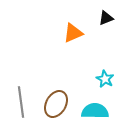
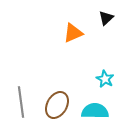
black triangle: rotated 21 degrees counterclockwise
brown ellipse: moved 1 px right, 1 px down
